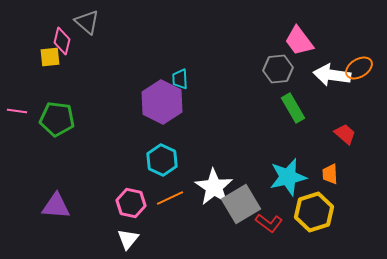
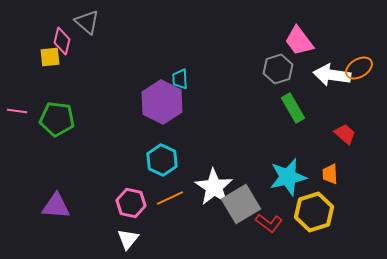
gray hexagon: rotated 12 degrees counterclockwise
